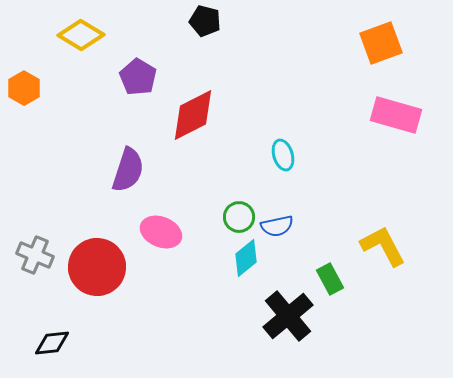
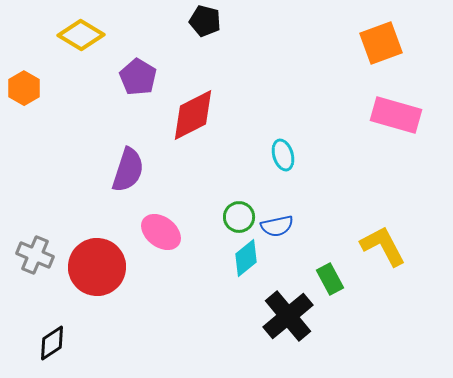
pink ellipse: rotated 15 degrees clockwise
black diamond: rotated 27 degrees counterclockwise
